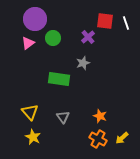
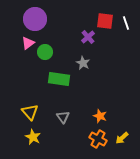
green circle: moved 8 px left, 14 px down
gray star: rotated 24 degrees counterclockwise
